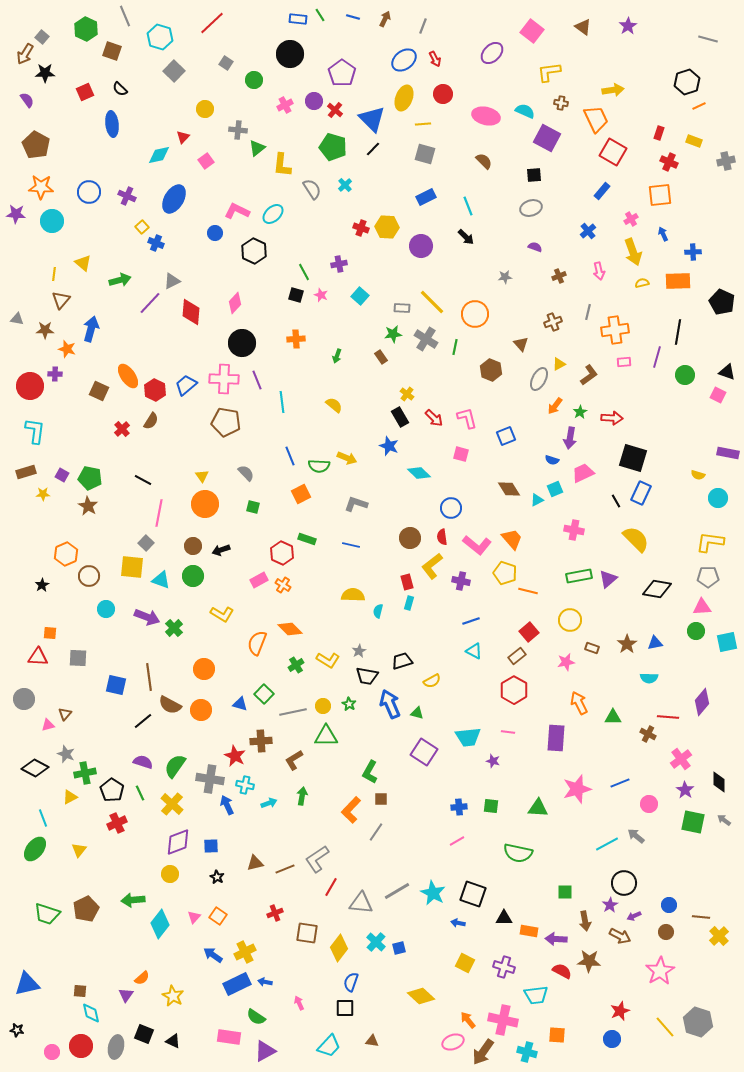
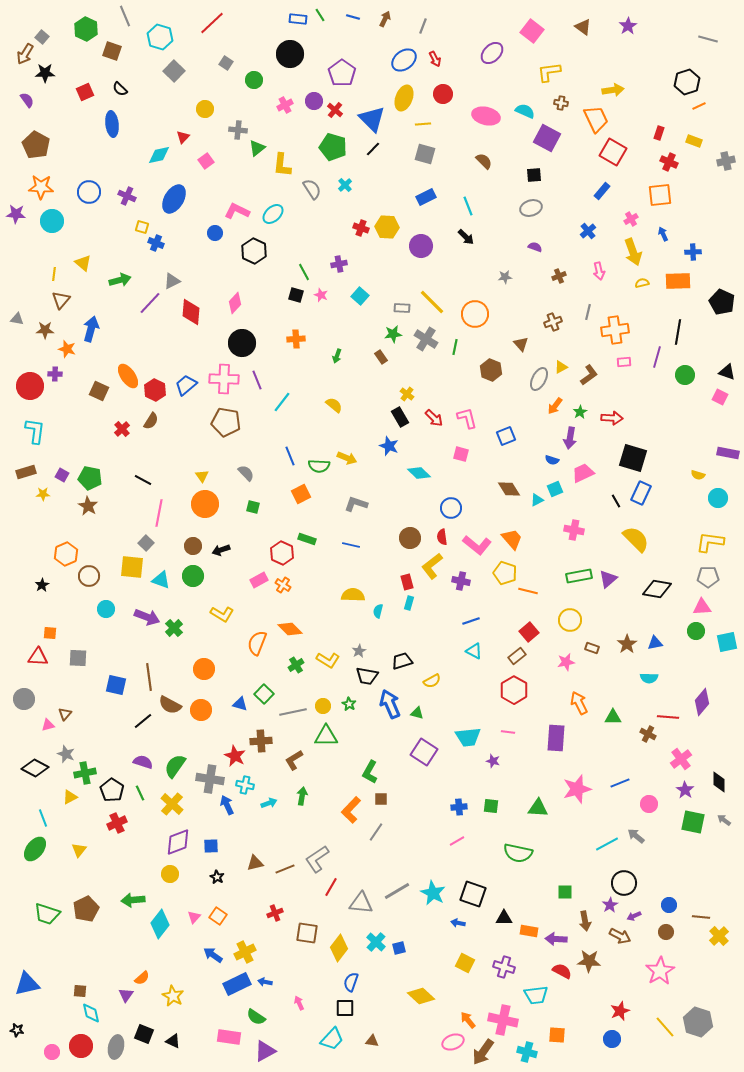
yellow square at (142, 227): rotated 32 degrees counterclockwise
yellow triangle at (559, 364): moved 2 px right, 3 px down
pink square at (718, 395): moved 2 px right, 2 px down
cyan line at (282, 402): rotated 45 degrees clockwise
cyan trapezoid at (329, 1046): moved 3 px right, 7 px up
